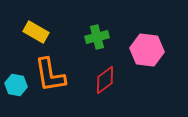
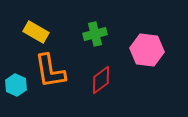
green cross: moved 2 px left, 3 px up
orange L-shape: moved 4 px up
red diamond: moved 4 px left
cyan hexagon: rotated 15 degrees clockwise
